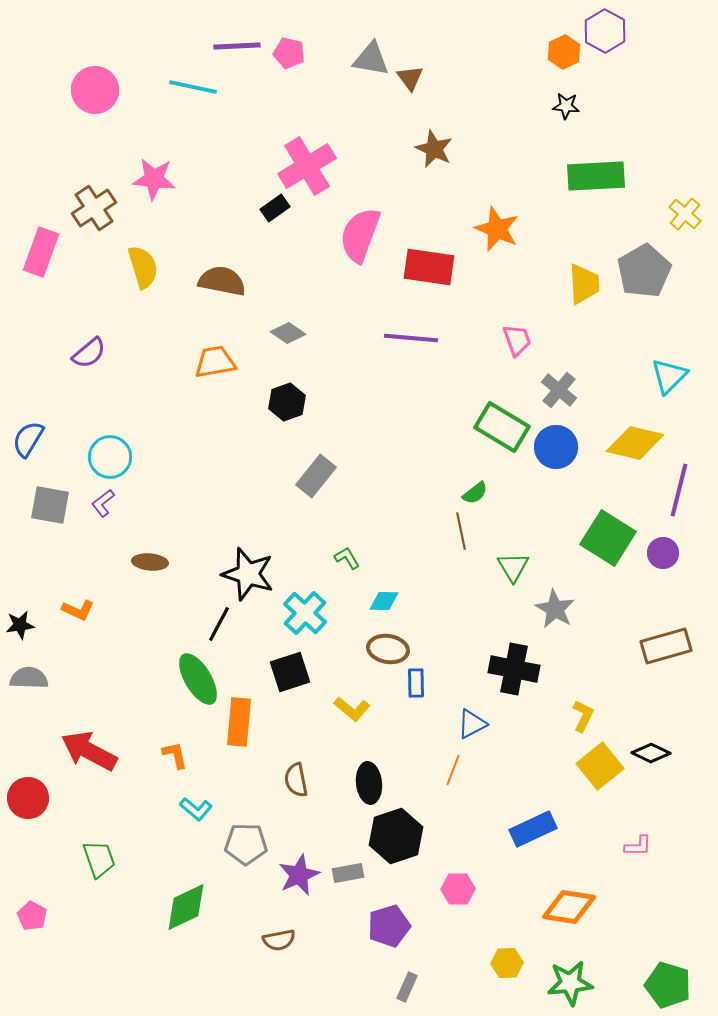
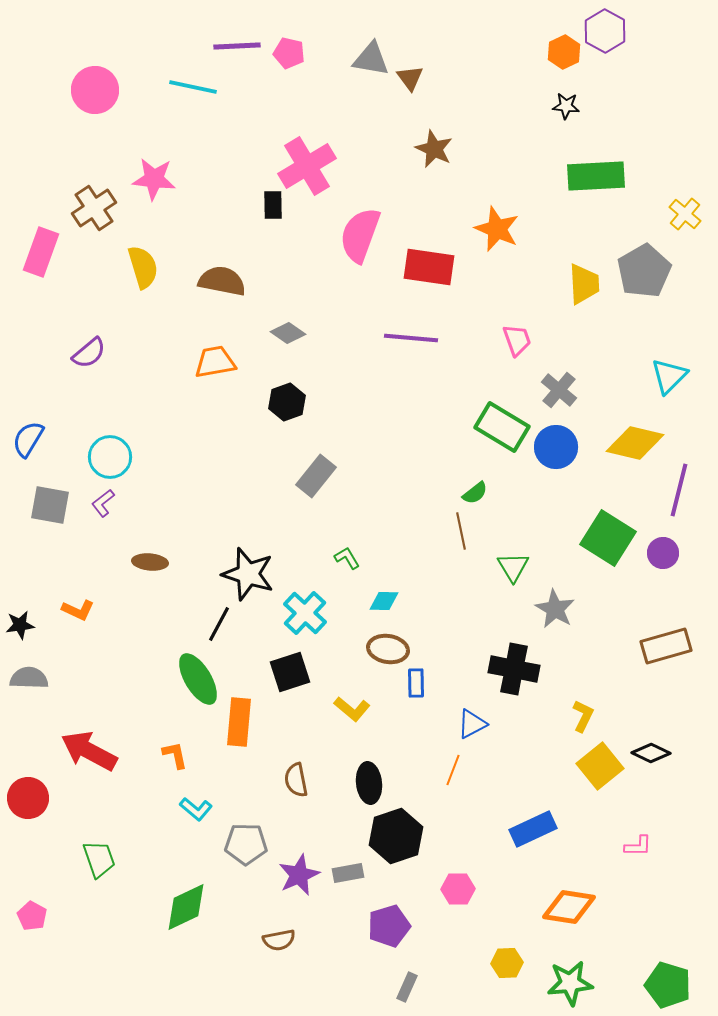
black rectangle at (275, 208): moved 2 px left, 3 px up; rotated 56 degrees counterclockwise
